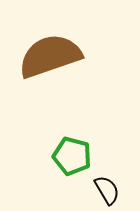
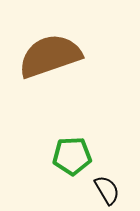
green pentagon: rotated 18 degrees counterclockwise
